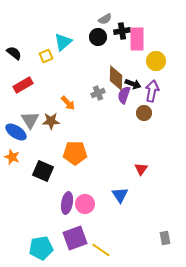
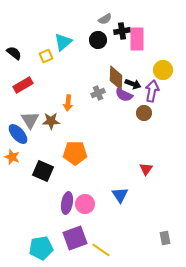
black circle: moved 3 px down
yellow circle: moved 7 px right, 9 px down
purple semicircle: rotated 84 degrees counterclockwise
orange arrow: rotated 49 degrees clockwise
blue ellipse: moved 2 px right, 2 px down; rotated 15 degrees clockwise
red triangle: moved 5 px right
